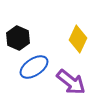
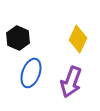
blue ellipse: moved 3 px left, 6 px down; rotated 36 degrees counterclockwise
purple arrow: rotated 72 degrees clockwise
